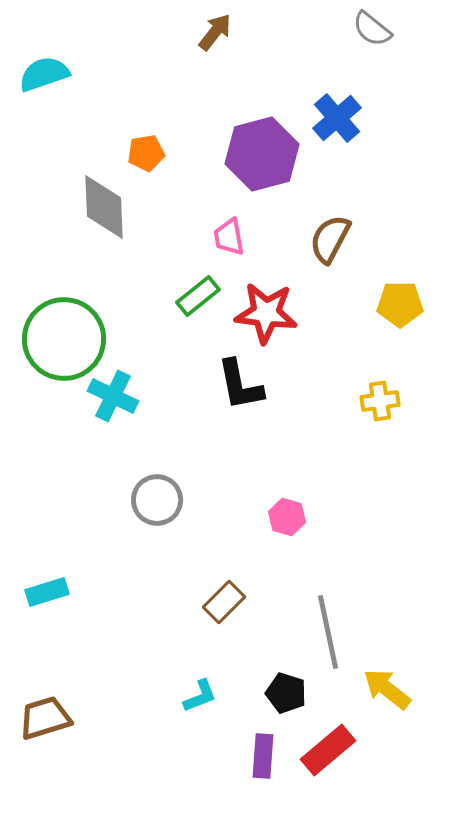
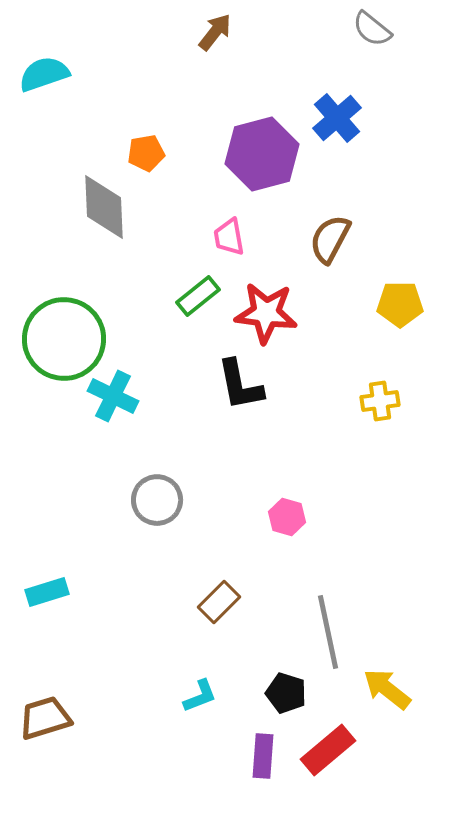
brown rectangle: moved 5 px left
